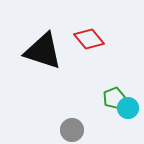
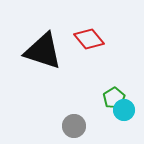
green pentagon: rotated 10 degrees counterclockwise
cyan circle: moved 4 px left, 2 px down
gray circle: moved 2 px right, 4 px up
